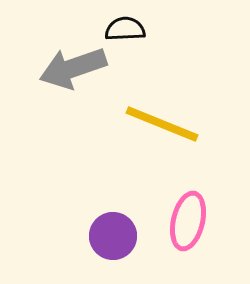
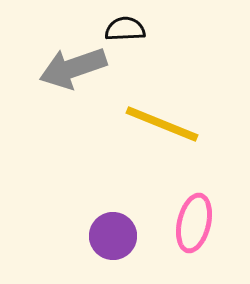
pink ellipse: moved 6 px right, 2 px down
